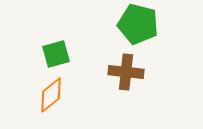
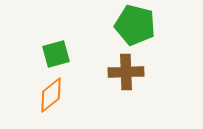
green pentagon: moved 3 px left, 1 px down
brown cross: rotated 8 degrees counterclockwise
